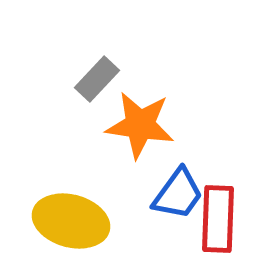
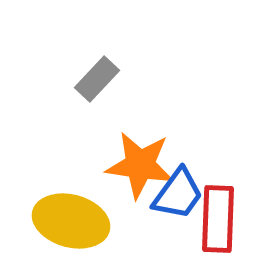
orange star: moved 40 px down
